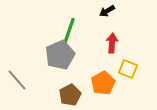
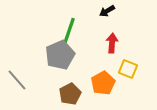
brown pentagon: moved 1 px up
